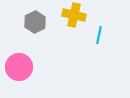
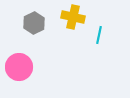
yellow cross: moved 1 px left, 2 px down
gray hexagon: moved 1 px left, 1 px down
